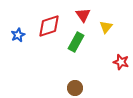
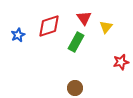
red triangle: moved 1 px right, 3 px down
red star: rotated 28 degrees counterclockwise
